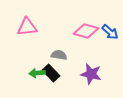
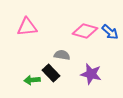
pink diamond: moved 1 px left
gray semicircle: moved 3 px right
green arrow: moved 5 px left, 7 px down
